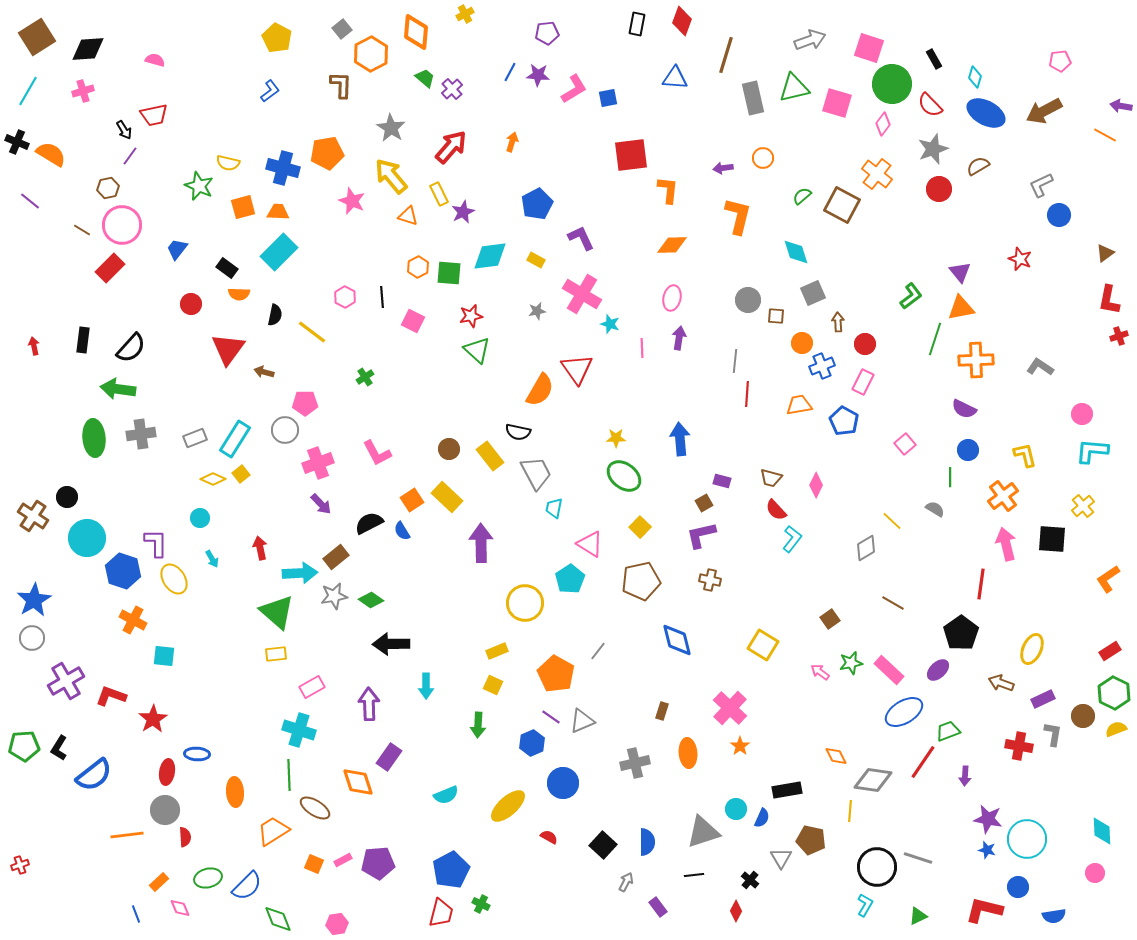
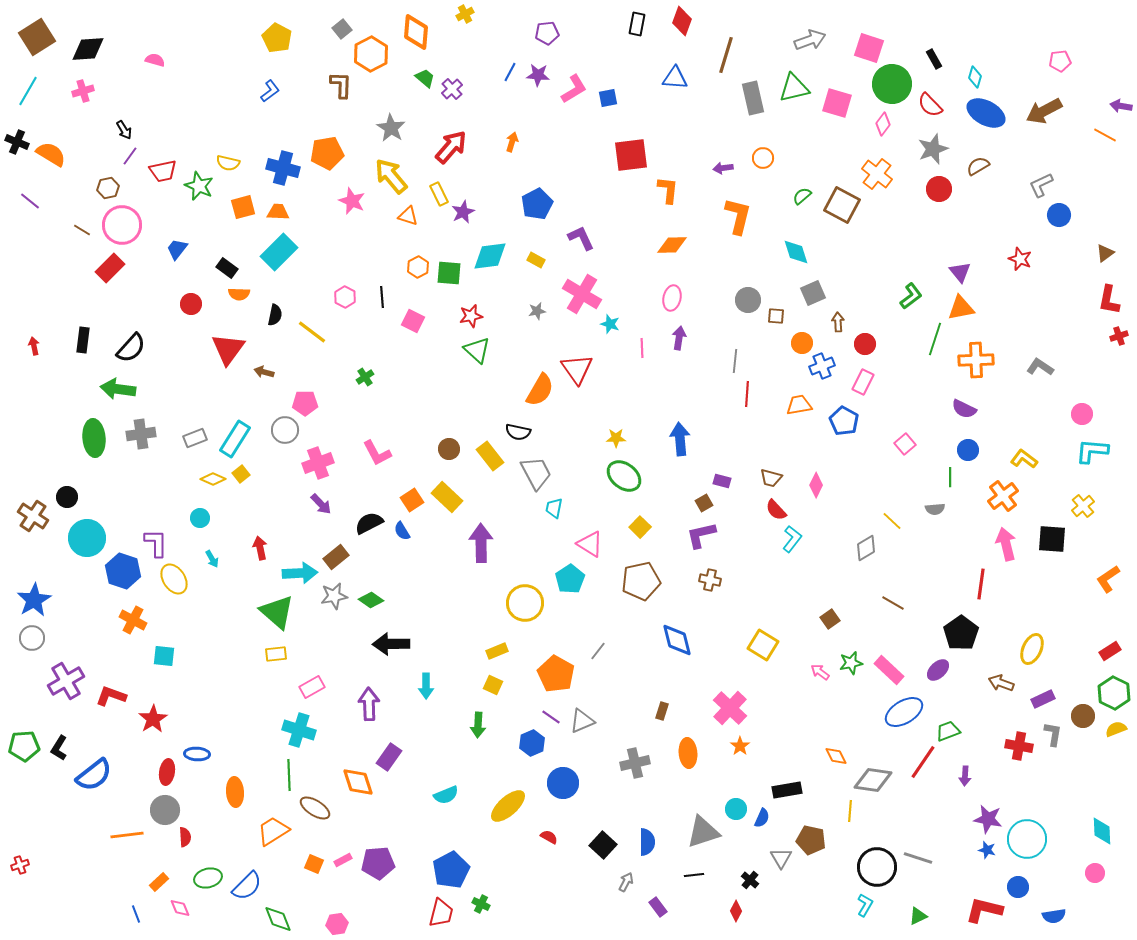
red trapezoid at (154, 115): moved 9 px right, 56 px down
yellow L-shape at (1025, 455): moved 1 px left, 4 px down; rotated 40 degrees counterclockwise
gray semicircle at (935, 509): rotated 144 degrees clockwise
